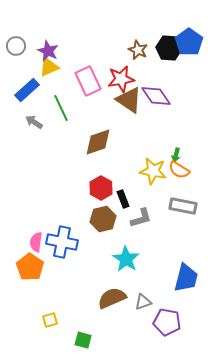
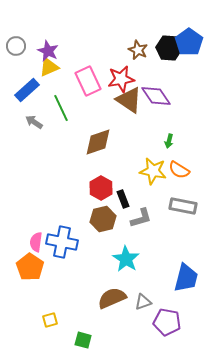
green arrow: moved 7 px left, 14 px up
